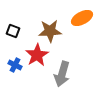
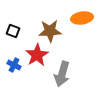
orange ellipse: rotated 20 degrees clockwise
blue cross: moved 1 px left
